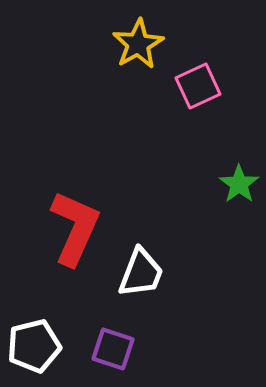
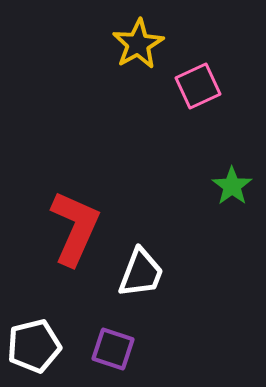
green star: moved 7 px left, 2 px down
